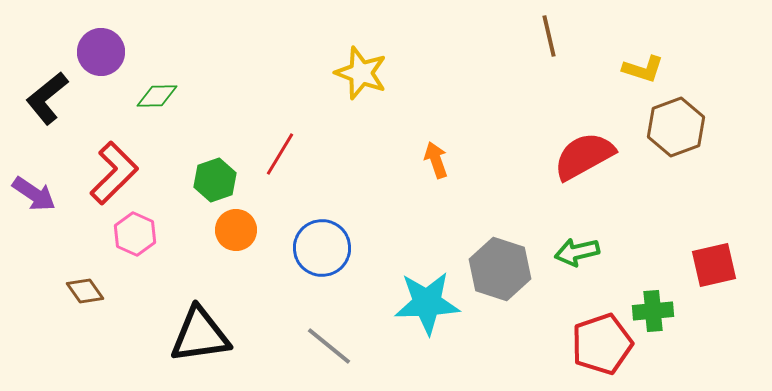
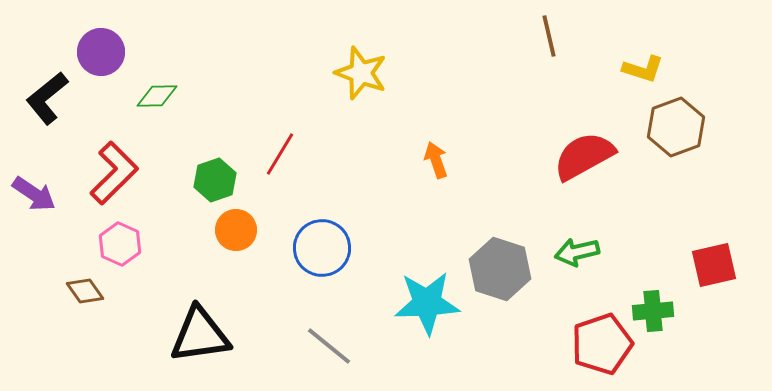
pink hexagon: moved 15 px left, 10 px down
